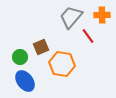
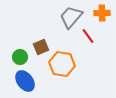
orange cross: moved 2 px up
